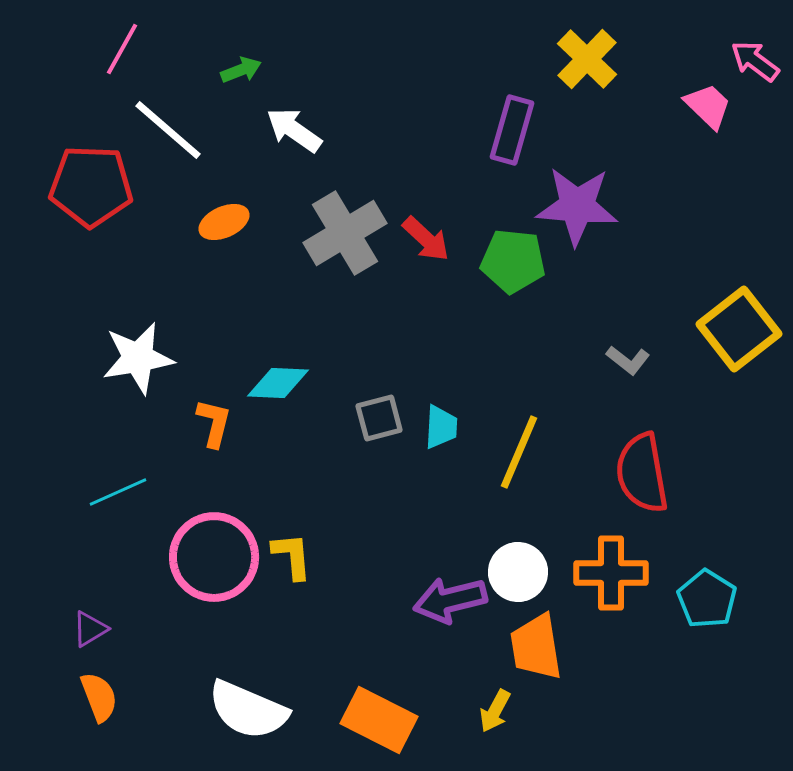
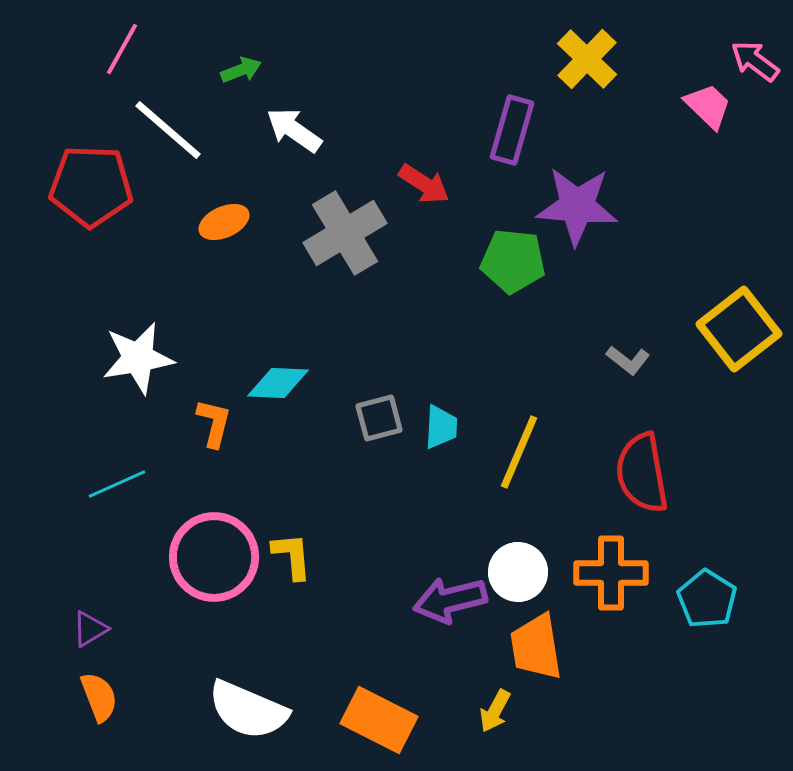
red arrow: moved 2 px left, 55 px up; rotated 10 degrees counterclockwise
cyan line: moved 1 px left, 8 px up
